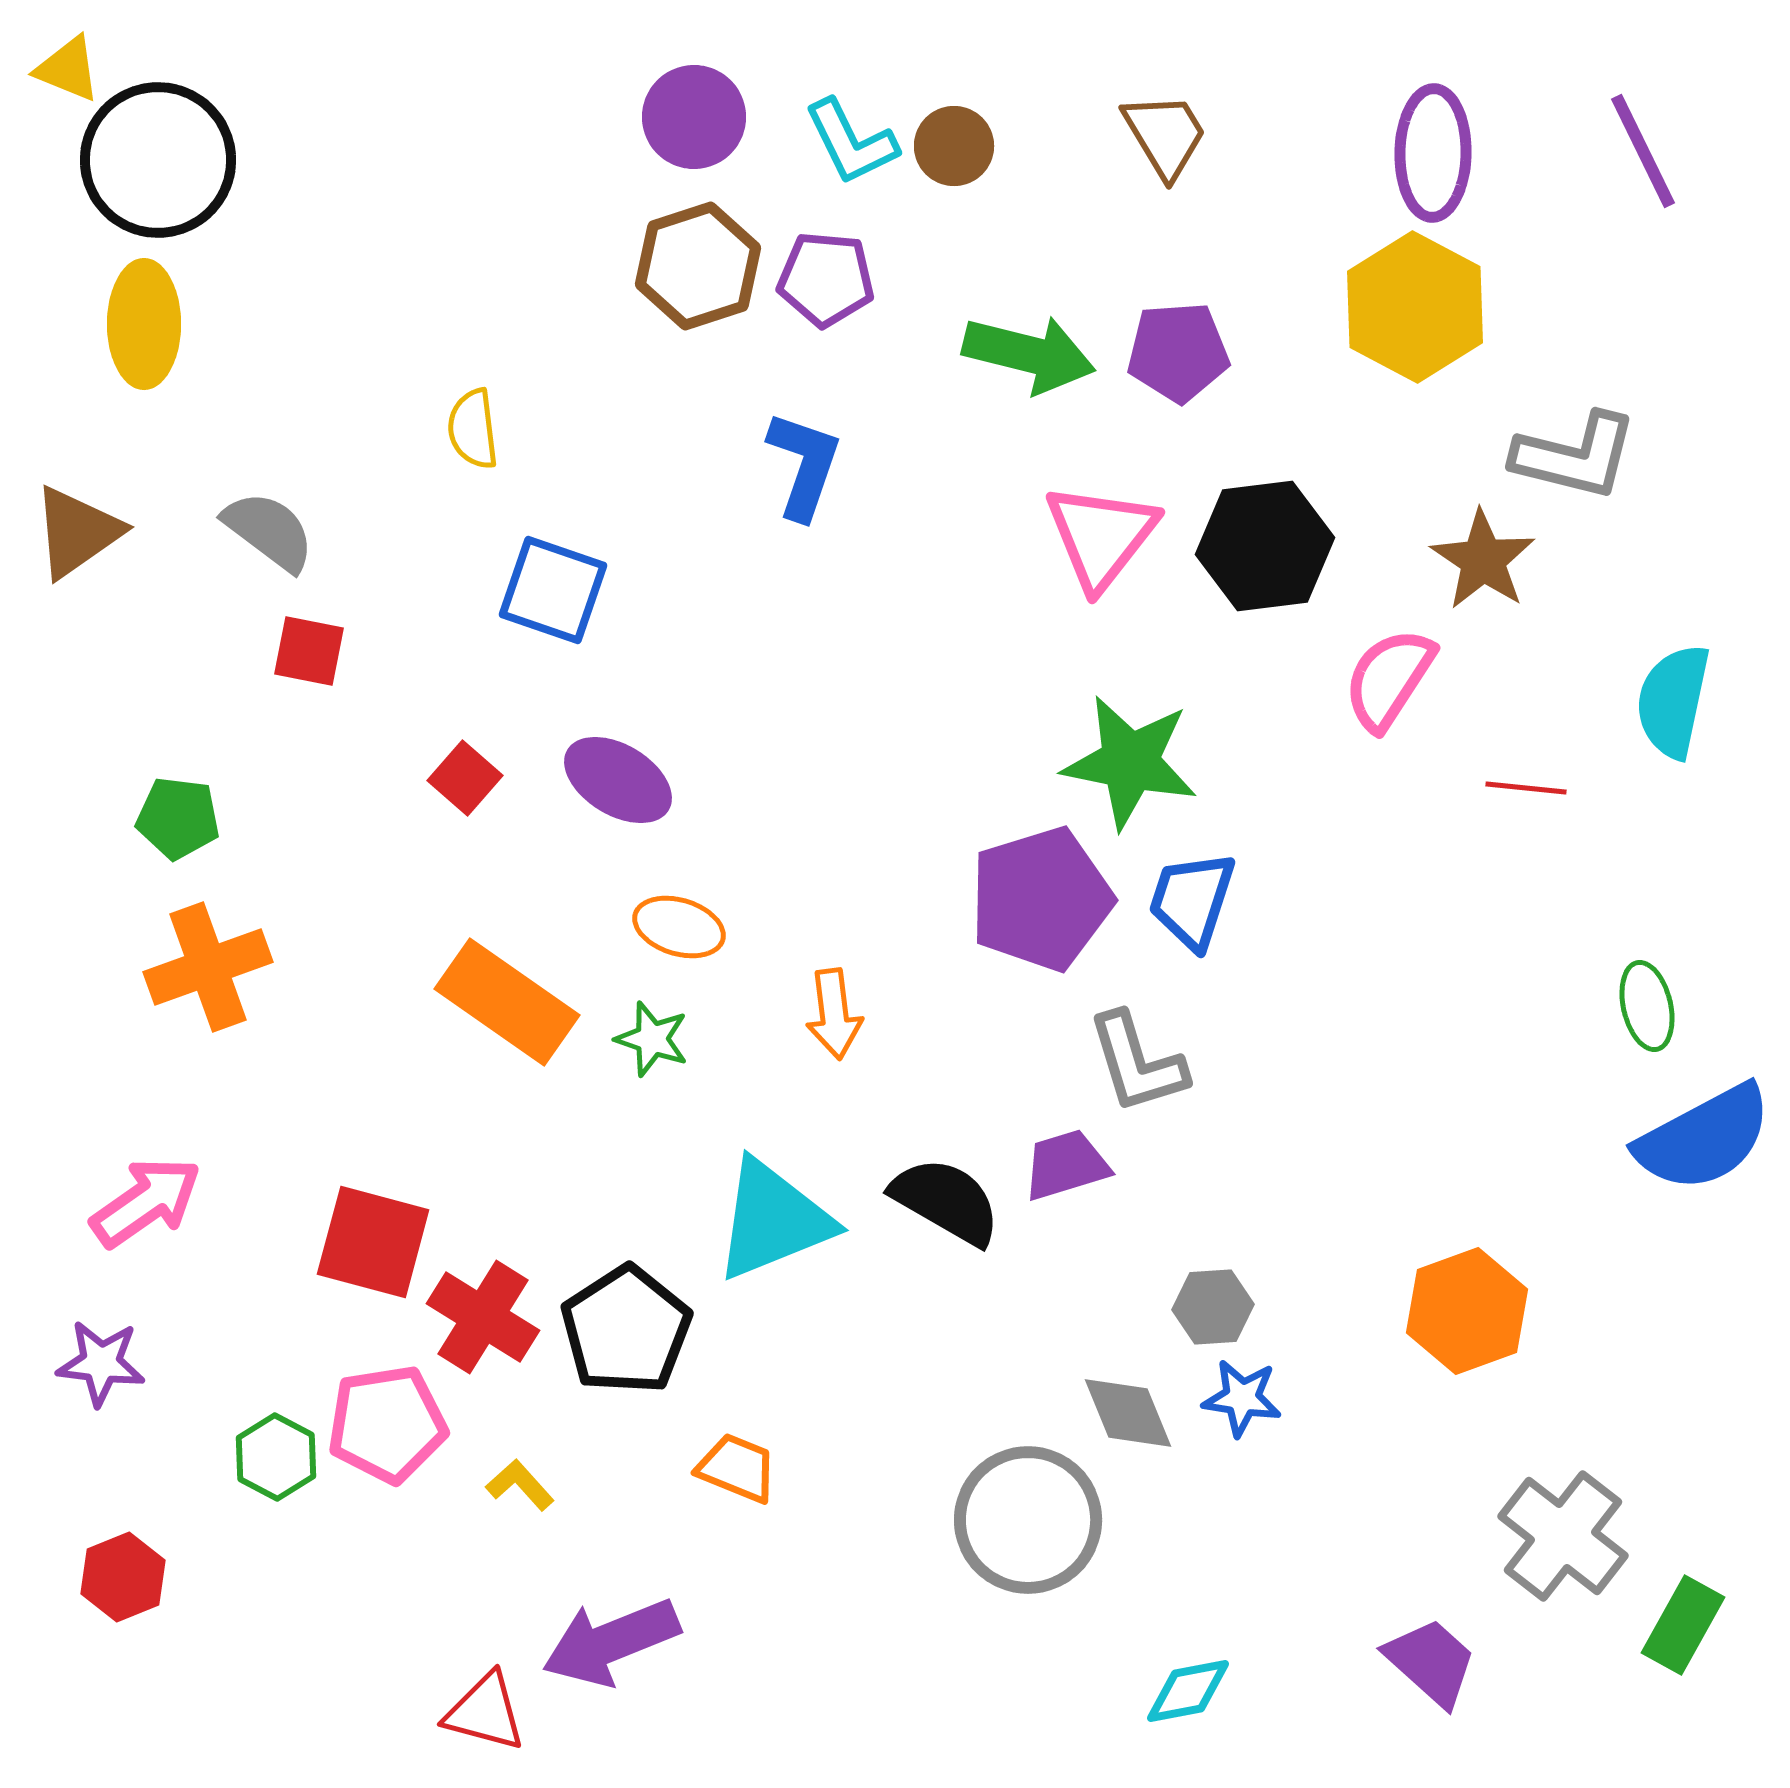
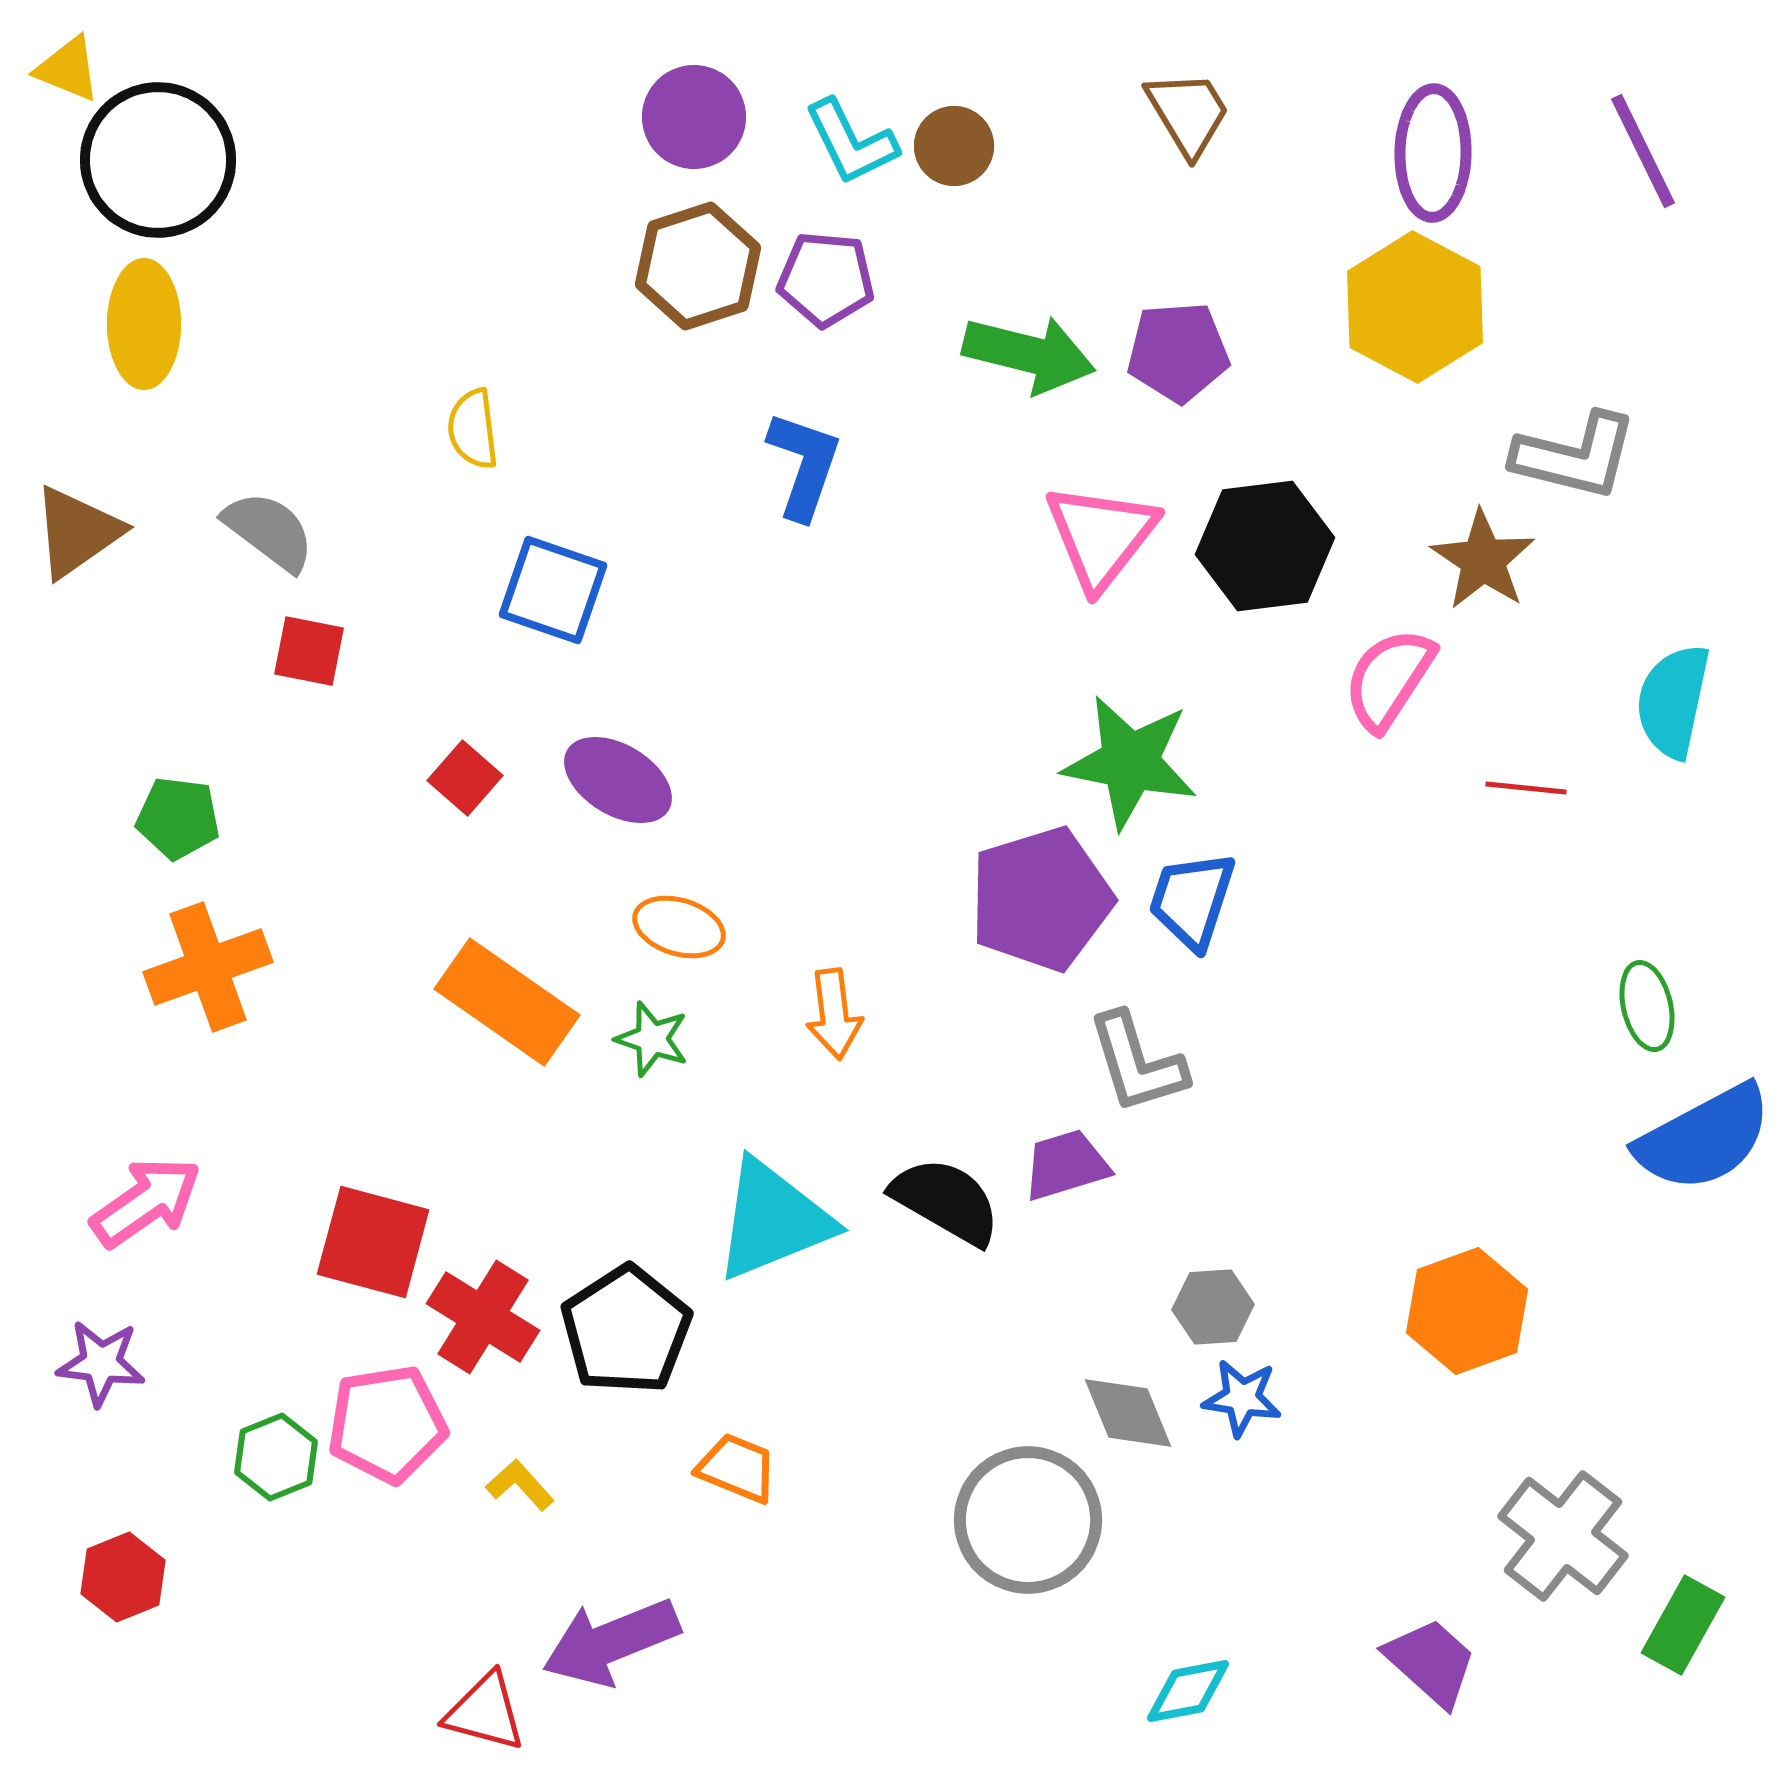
brown trapezoid at (1165, 135): moved 23 px right, 22 px up
green hexagon at (276, 1457): rotated 10 degrees clockwise
